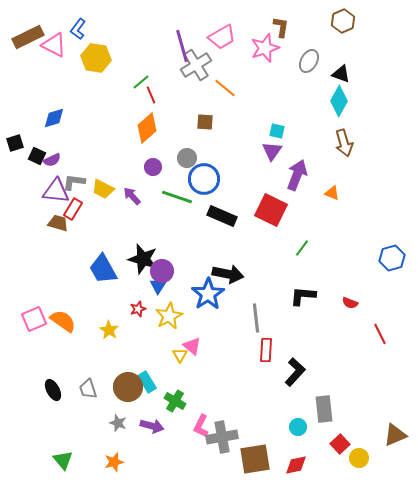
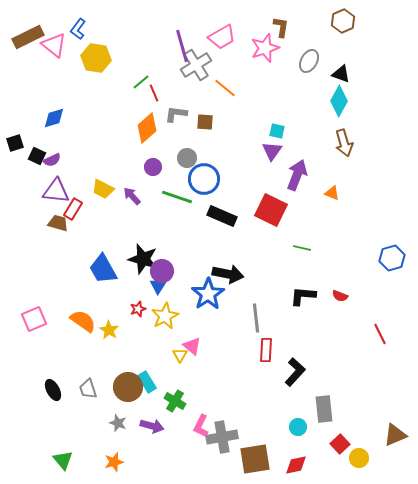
pink triangle at (54, 45): rotated 12 degrees clockwise
red line at (151, 95): moved 3 px right, 2 px up
gray L-shape at (74, 182): moved 102 px right, 68 px up
green line at (302, 248): rotated 66 degrees clockwise
red semicircle at (350, 303): moved 10 px left, 7 px up
yellow star at (169, 316): moved 4 px left
orange semicircle at (63, 321): moved 20 px right
